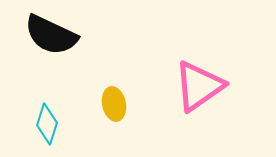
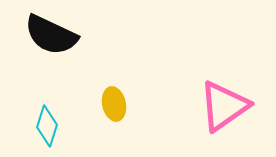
pink triangle: moved 25 px right, 20 px down
cyan diamond: moved 2 px down
